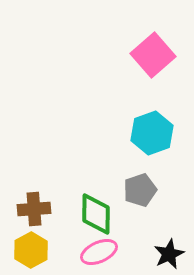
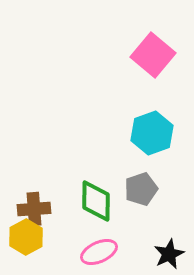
pink square: rotated 9 degrees counterclockwise
gray pentagon: moved 1 px right, 1 px up
green diamond: moved 13 px up
yellow hexagon: moved 5 px left, 13 px up
